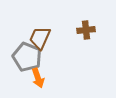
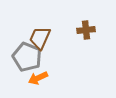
orange arrow: rotated 84 degrees clockwise
